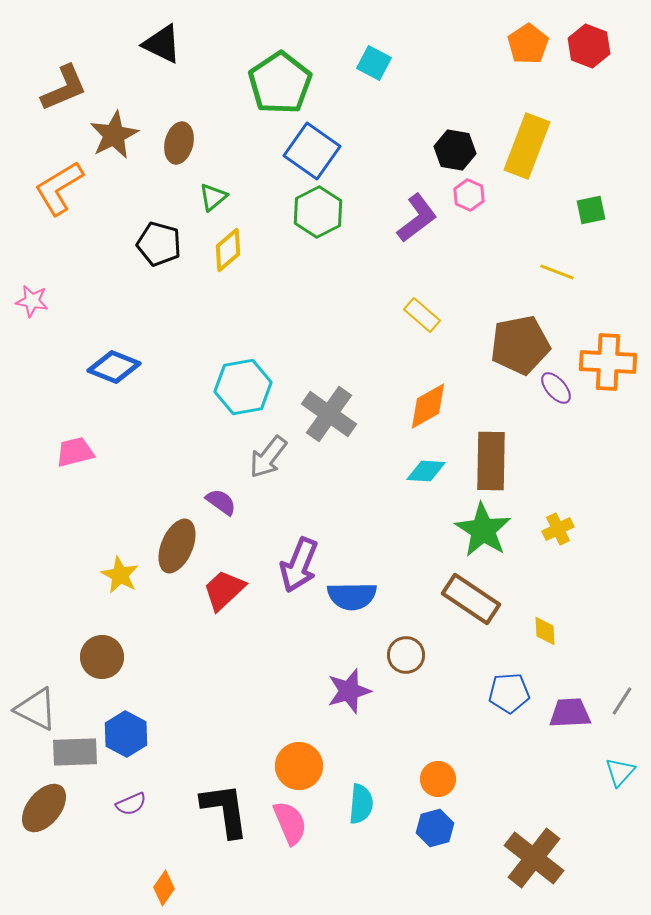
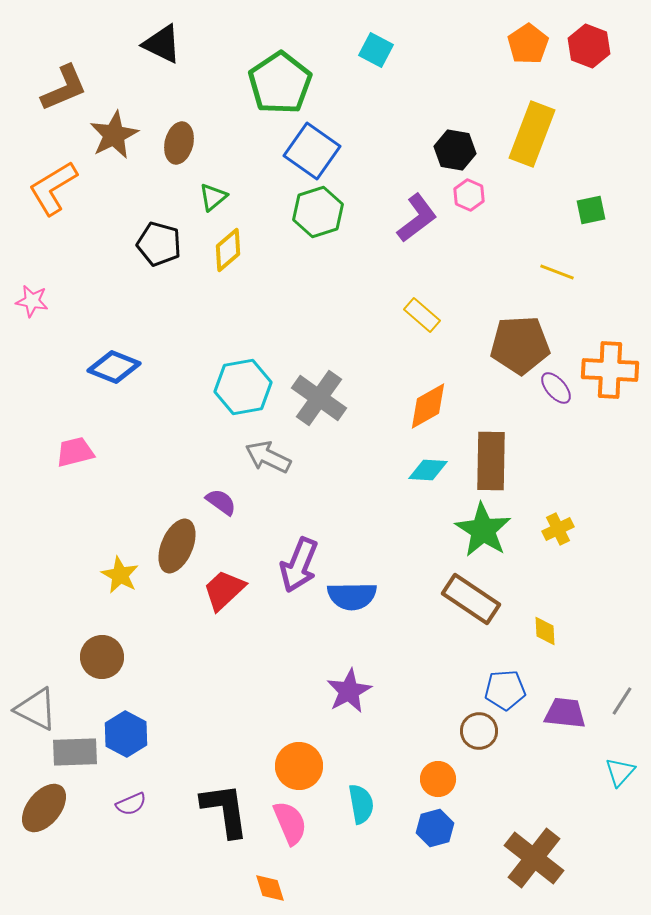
cyan square at (374, 63): moved 2 px right, 13 px up
yellow rectangle at (527, 146): moved 5 px right, 12 px up
orange L-shape at (59, 188): moved 6 px left
green hexagon at (318, 212): rotated 9 degrees clockwise
brown pentagon at (520, 345): rotated 8 degrees clockwise
orange cross at (608, 362): moved 2 px right, 8 px down
gray cross at (329, 414): moved 10 px left, 16 px up
gray arrow at (268, 457): rotated 78 degrees clockwise
cyan diamond at (426, 471): moved 2 px right, 1 px up
brown circle at (406, 655): moved 73 px right, 76 px down
purple star at (349, 691): rotated 12 degrees counterclockwise
blue pentagon at (509, 693): moved 4 px left, 3 px up
purple trapezoid at (570, 713): moved 5 px left; rotated 9 degrees clockwise
cyan semicircle at (361, 804): rotated 15 degrees counterclockwise
orange diamond at (164, 888): moved 106 px right; rotated 52 degrees counterclockwise
